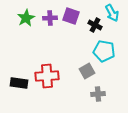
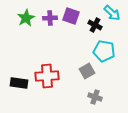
cyan arrow: rotated 18 degrees counterclockwise
gray cross: moved 3 px left, 3 px down; rotated 24 degrees clockwise
